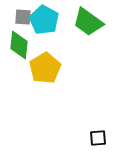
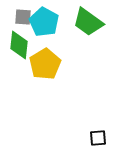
cyan pentagon: moved 2 px down
yellow pentagon: moved 4 px up
